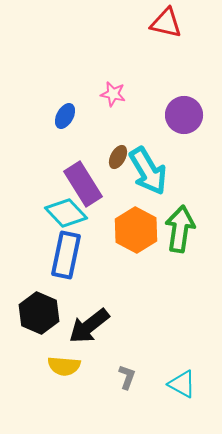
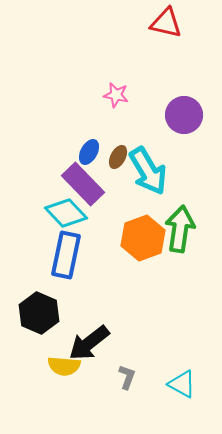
pink star: moved 3 px right, 1 px down
blue ellipse: moved 24 px right, 36 px down
purple rectangle: rotated 12 degrees counterclockwise
orange hexagon: moved 7 px right, 8 px down; rotated 12 degrees clockwise
black arrow: moved 17 px down
